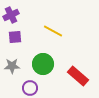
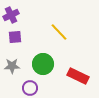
yellow line: moved 6 px right, 1 px down; rotated 18 degrees clockwise
red rectangle: rotated 15 degrees counterclockwise
